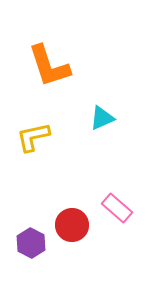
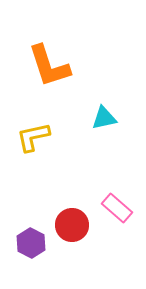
cyan triangle: moved 2 px right; rotated 12 degrees clockwise
